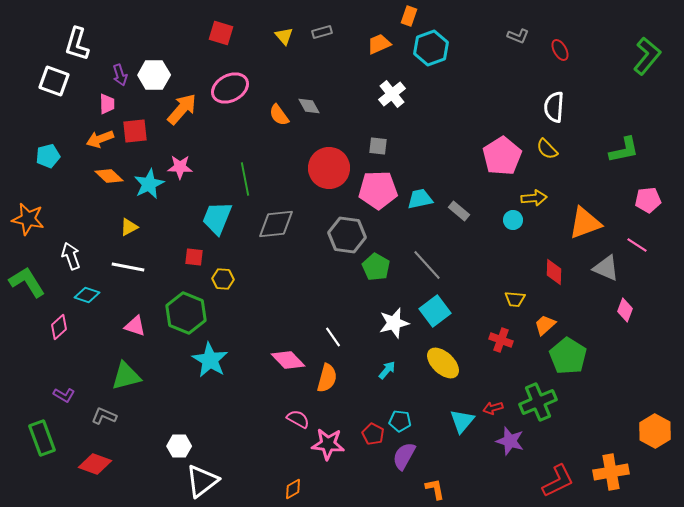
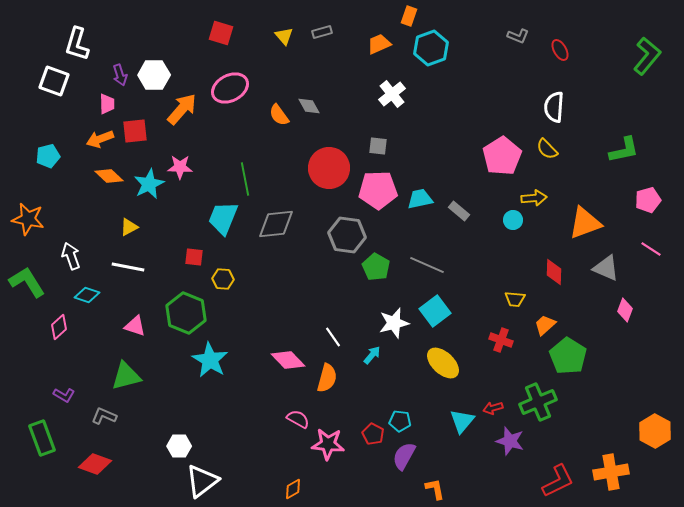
pink pentagon at (648, 200): rotated 10 degrees counterclockwise
cyan trapezoid at (217, 218): moved 6 px right
pink line at (637, 245): moved 14 px right, 4 px down
gray line at (427, 265): rotated 24 degrees counterclockwise
cyan arrow at (387, 370): moved 15 px left, 15 px up
